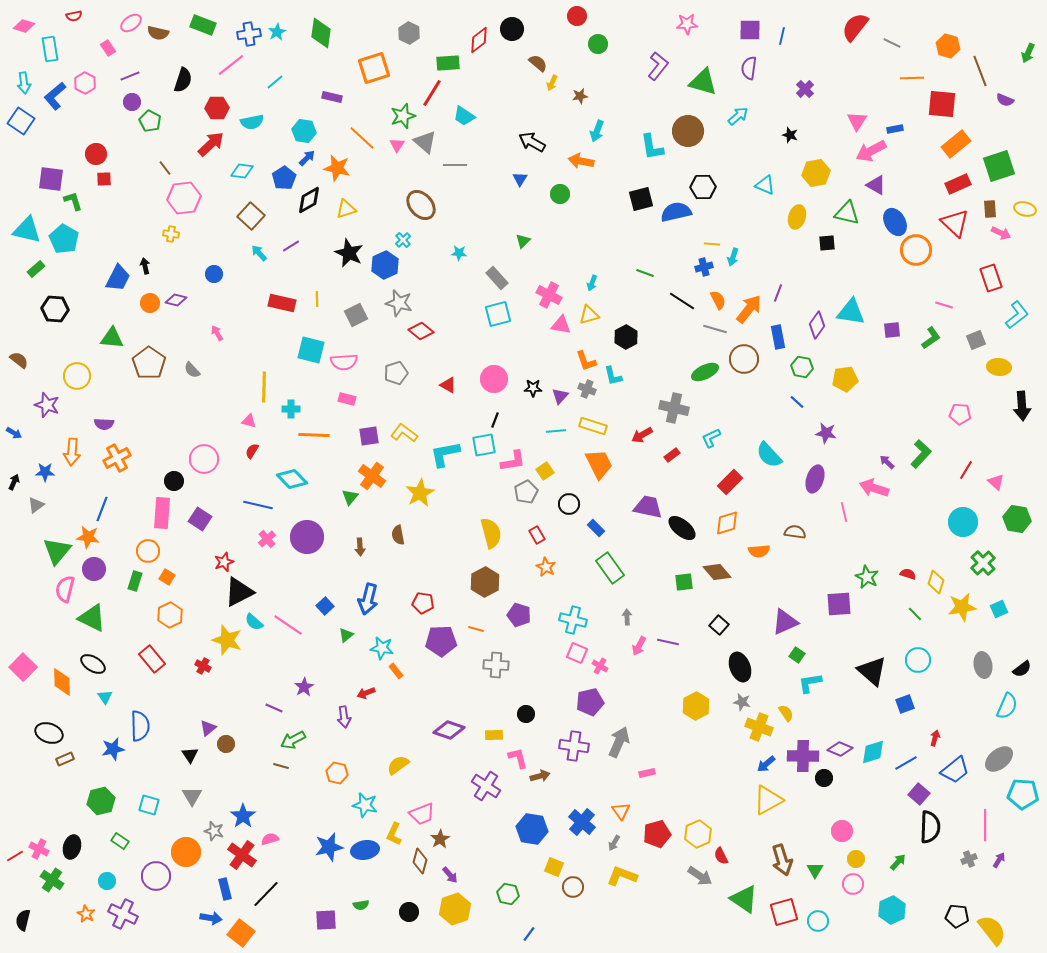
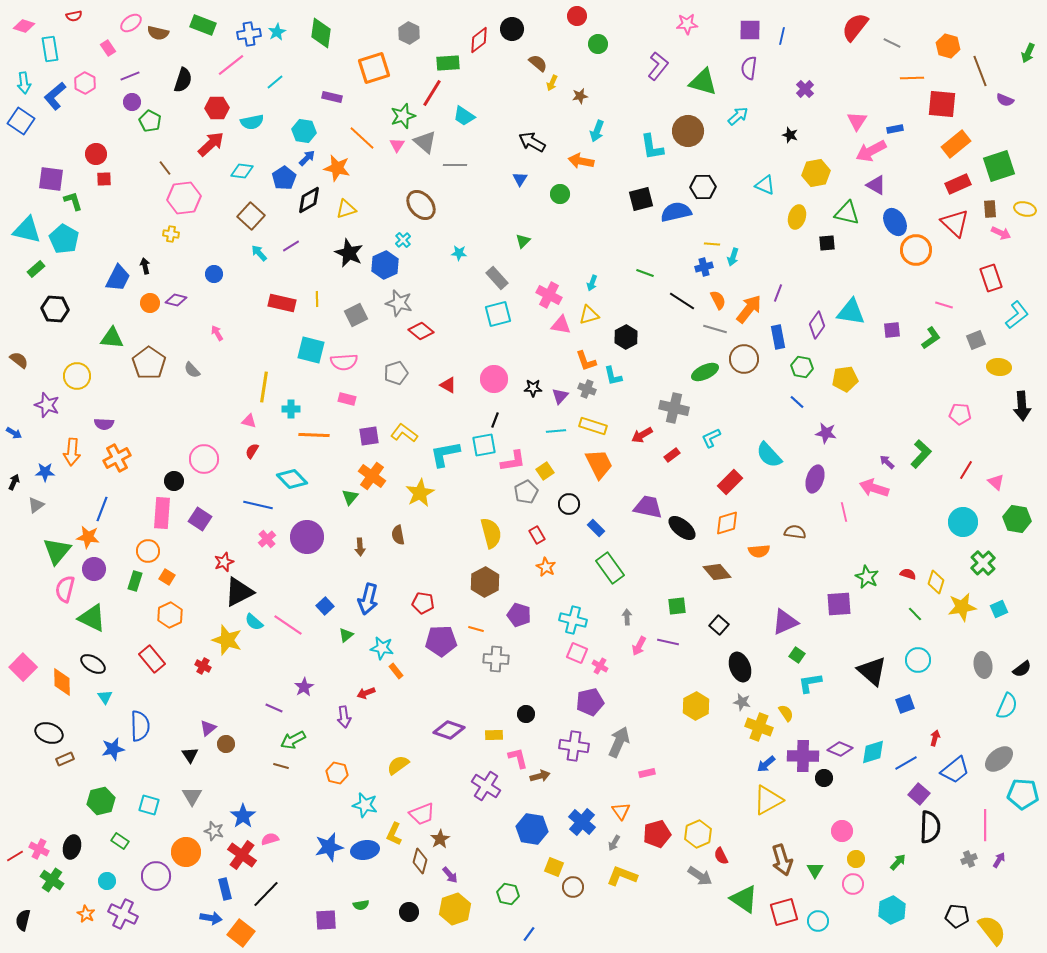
yellow line at (264, 387): rotated 8 degrees clockwise
green square at (684, 582): moved 7 px left, 24 px down
gray cross at (496, 665): moved 6 px up
